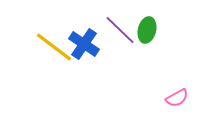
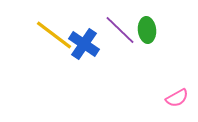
green ellipse: rotated 20 degrees counterclockwise
yellow line: moved 12 px up
